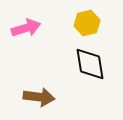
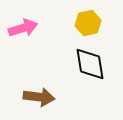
yellow hexagon: moved 1 px right
pink arrow: moved 3 px left
